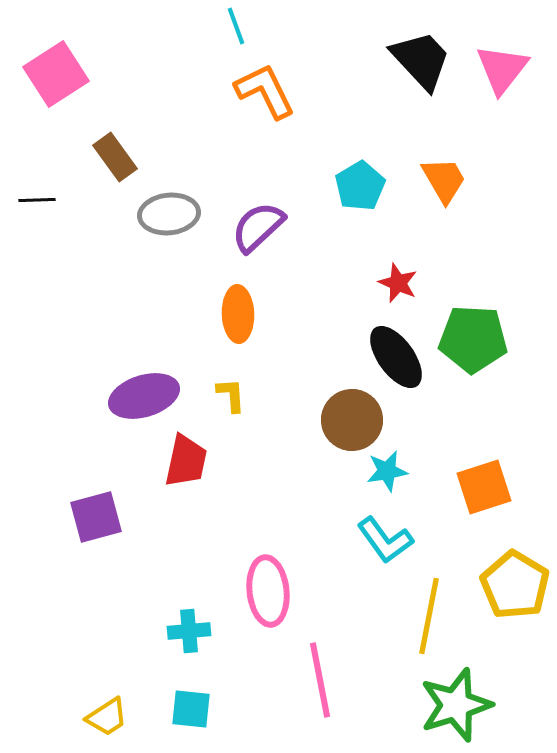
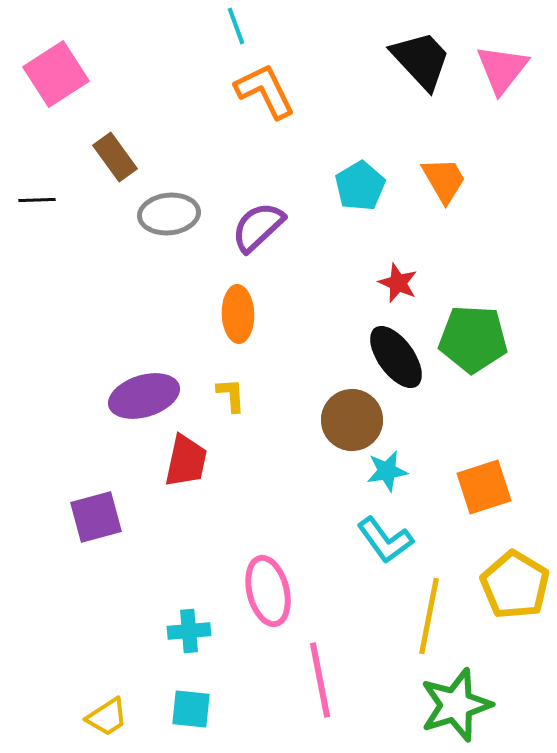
pink ellipse: rotated 8 degrees counterclockwise
